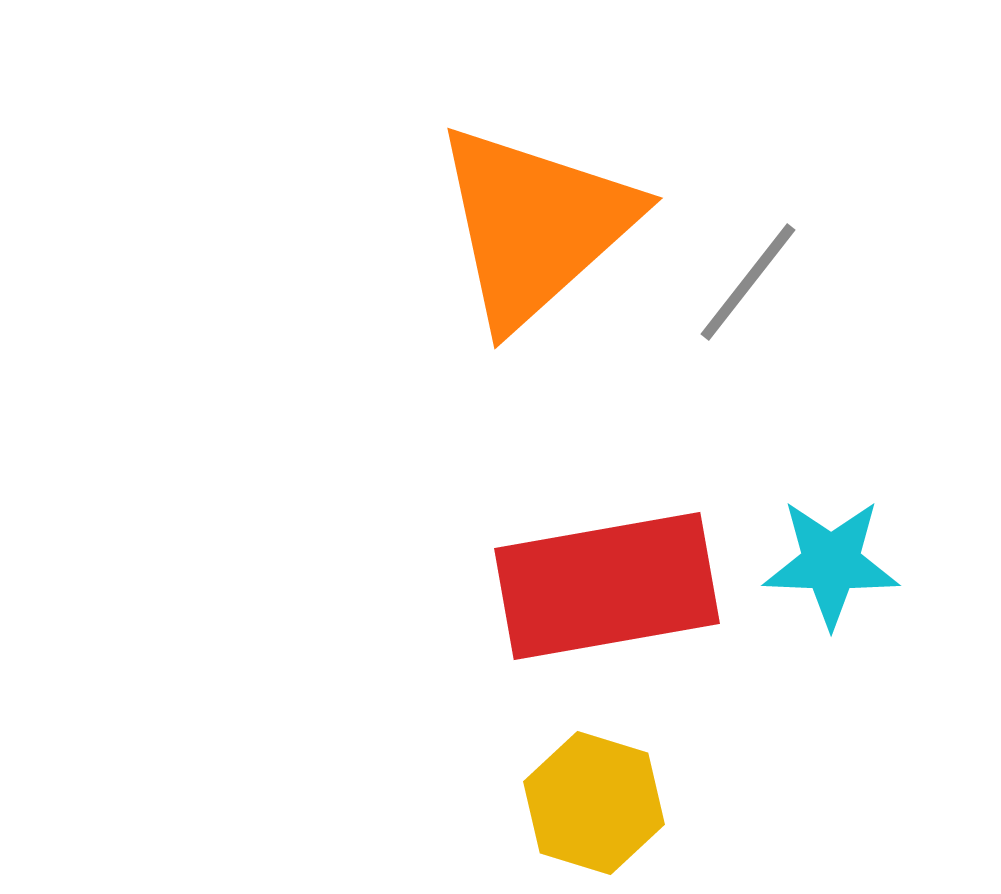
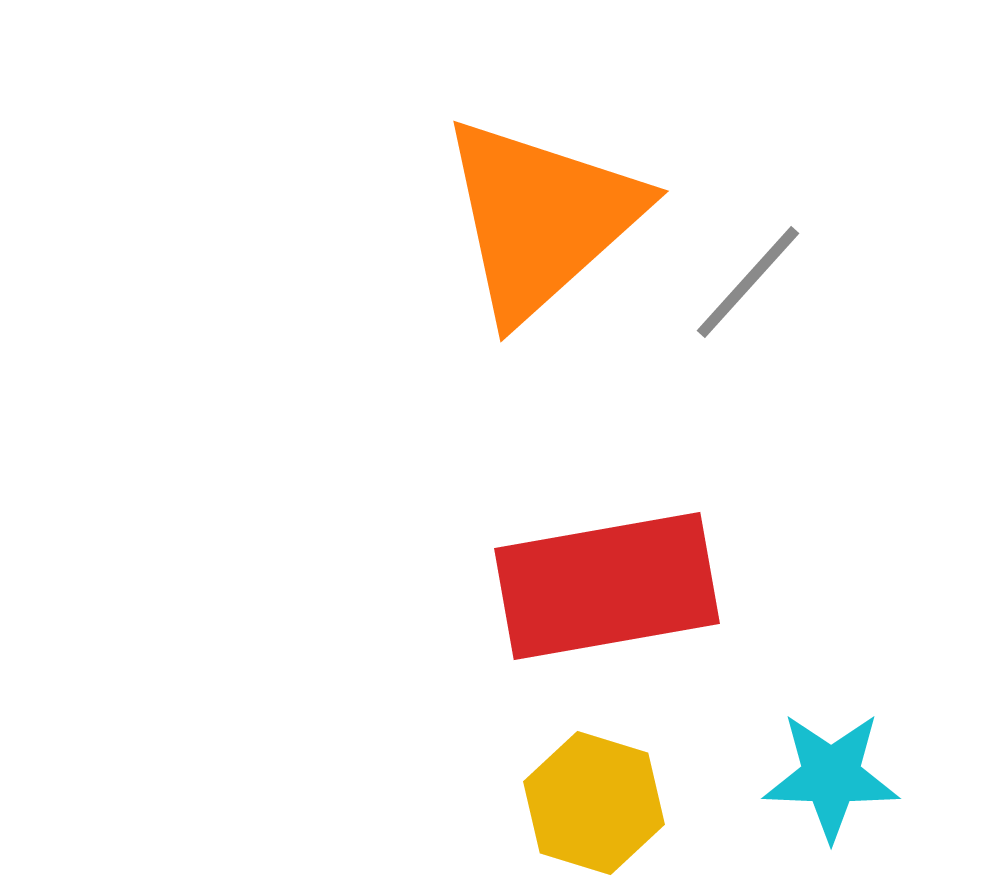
orange triangle: moved 6 px right, 7 px up
gray line: rotated 4 degrees clockwise
cyan star: moved 213 px down
